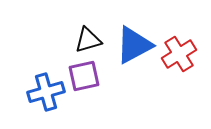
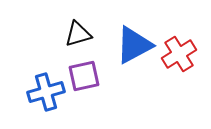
black triangle: moved 10 px left, 6 px up
